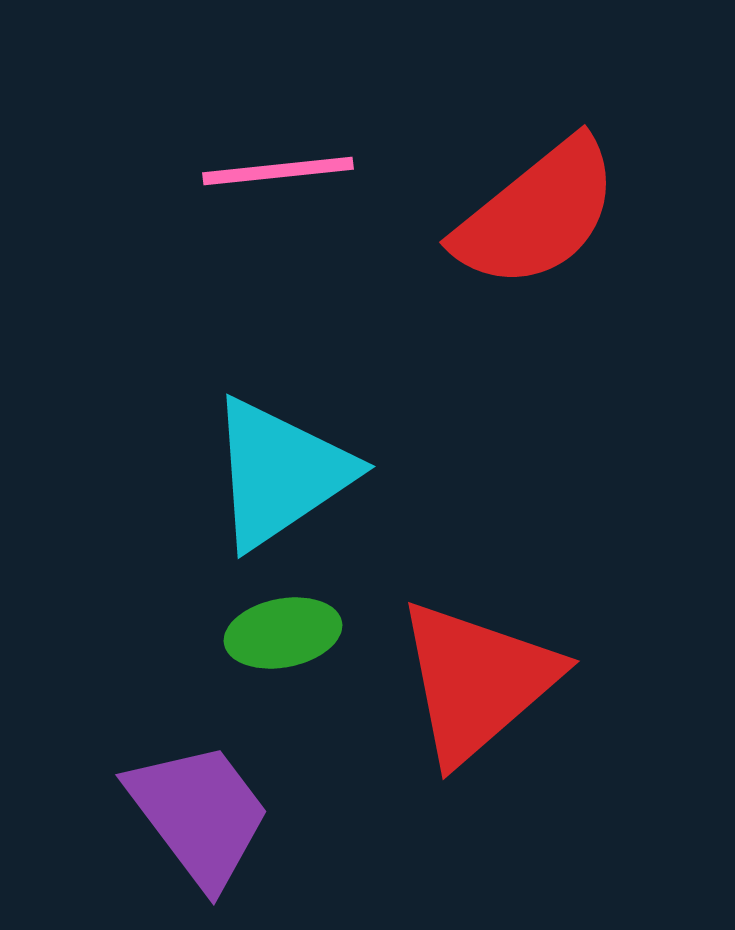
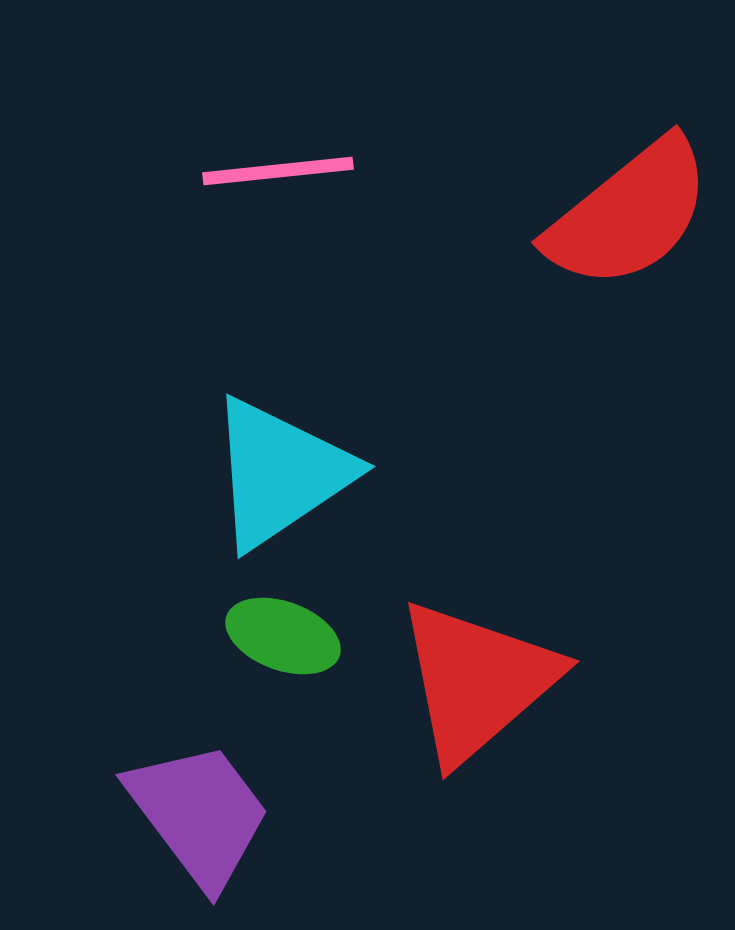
red semicircle: moved 92 px right
green ellipse: moved 3 px down; rotated 31 degrees clockwise
